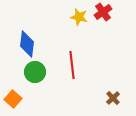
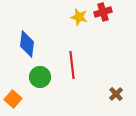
red cross: rotated 18 degrees clockwise
green circle: moved 5 px right, 5 px down
brown cross: moved 3 px right, 4 px up
